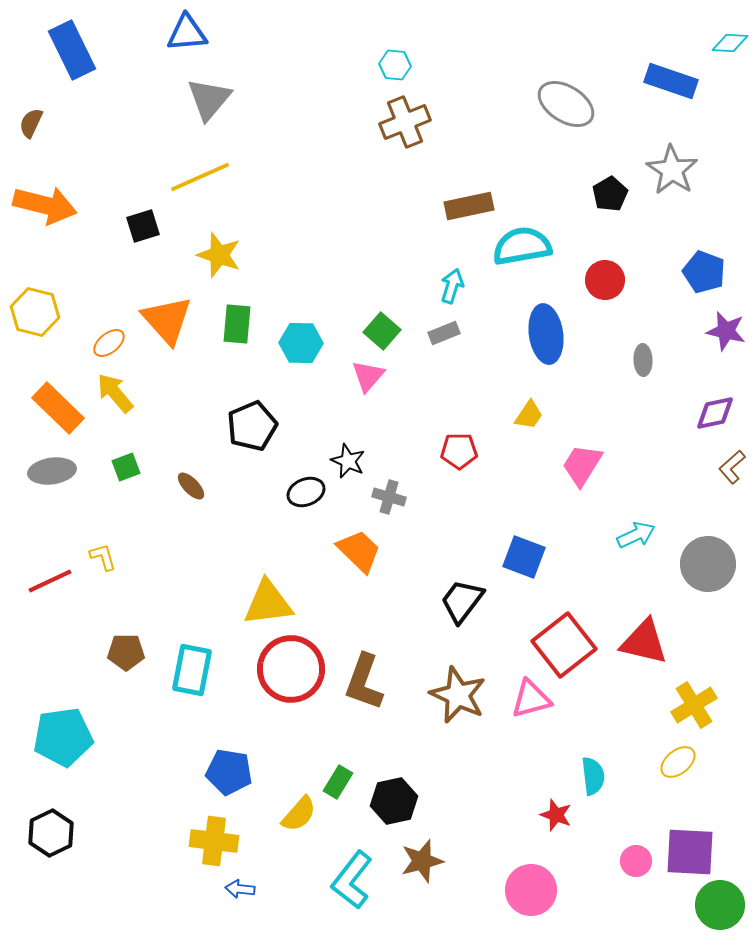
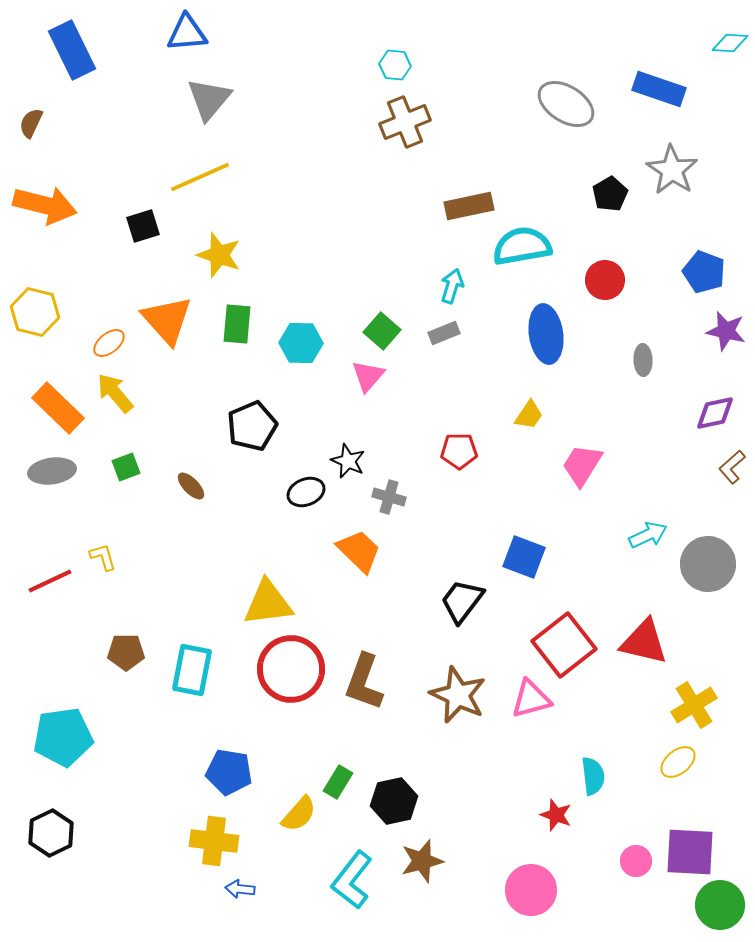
blue rectangle at (671, 81): moved 12 px left, 8 px down
cyan arrow at (636, 535): moved 12 px right
